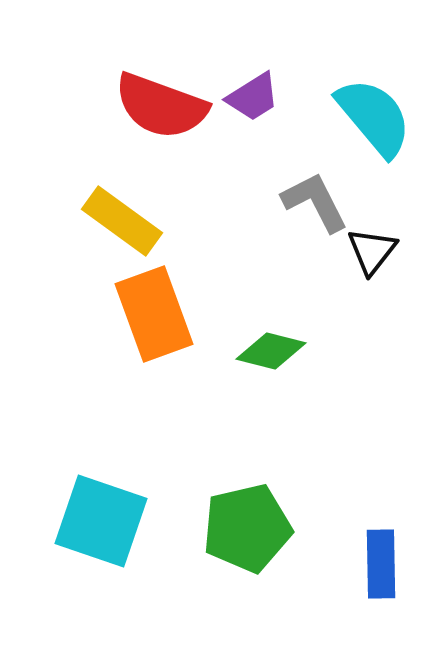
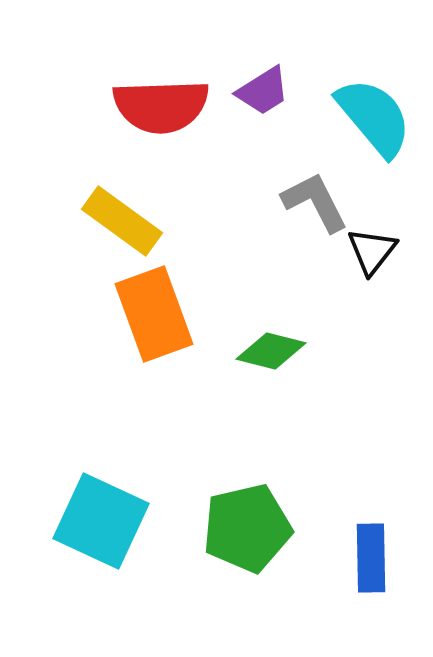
purple trapezoid: moved 10 px right, 6 px up
red semicircle: rotated 22 degrees counterclockwise
cyan square: rotated 6 degrees clockwise
blue rectangle: moved 10 px left, 6 px up
